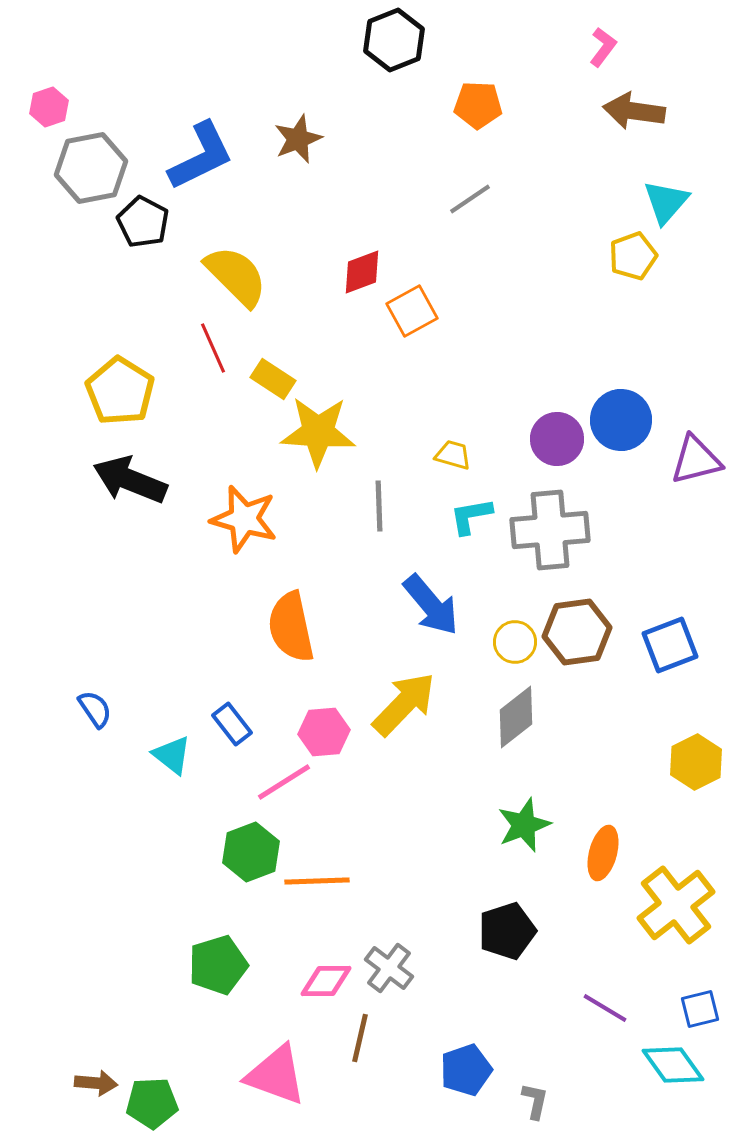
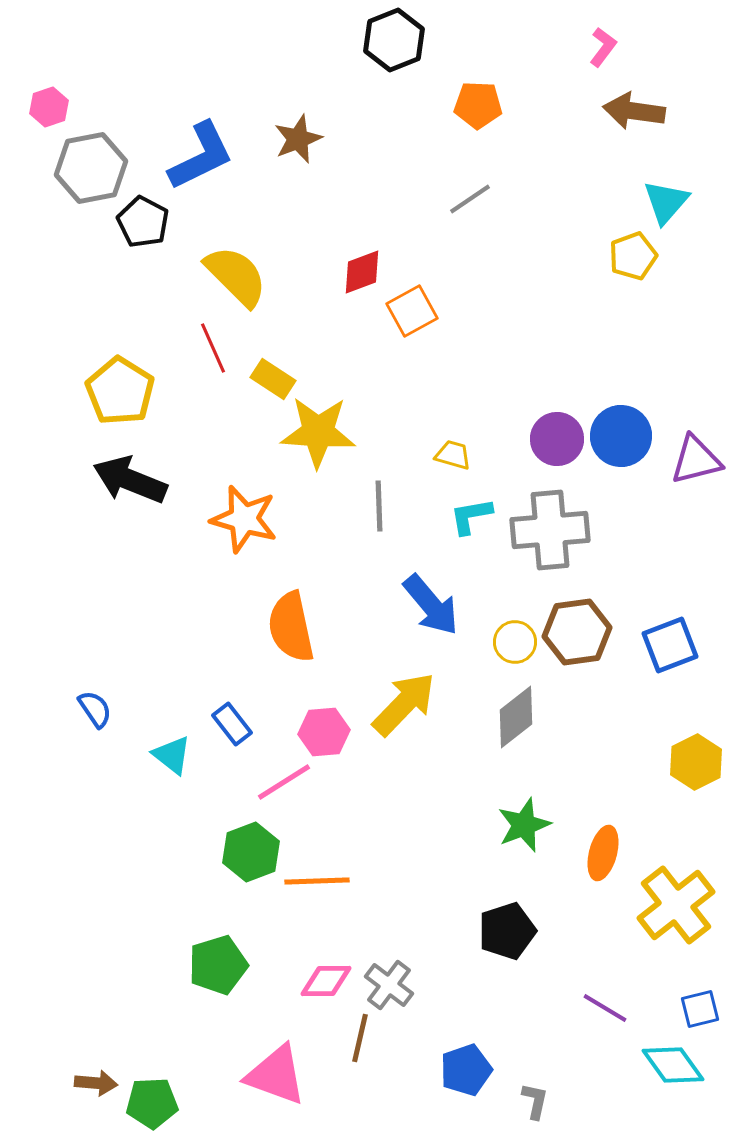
blue circle at (621, 420): moved 16 px down
gray cross at (389, 968): moved 17 px down
